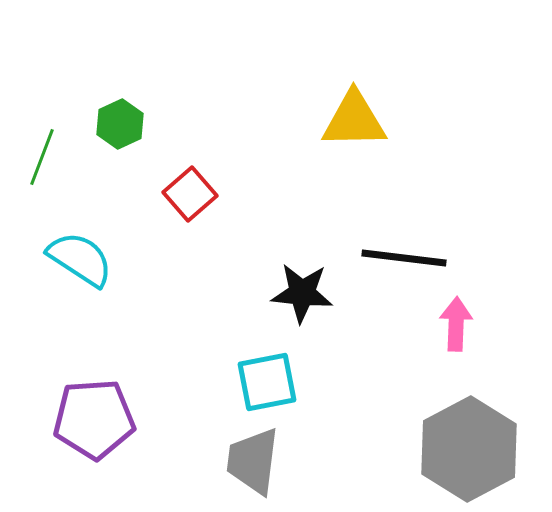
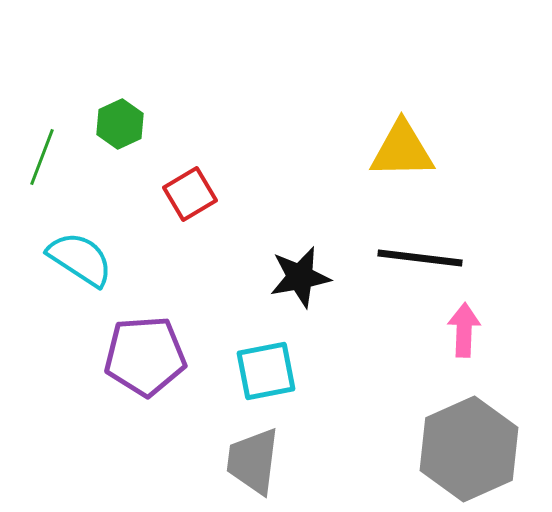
yellow triangle: moved 48 px right, 30 px down
red square: rotated 10 degrees clockwise
black line: moved 16 px right
black star: moved 2 px left, 16 px up; rotated 16 degrees counterclockwise
pink arrow: moved 8 px right, 6 px down
cyan square: moved 1 px left, 11 px up
purple pentagon: moved 51 px right, 63 px up
gray hexagon: rotated 4 degrees clockwise
